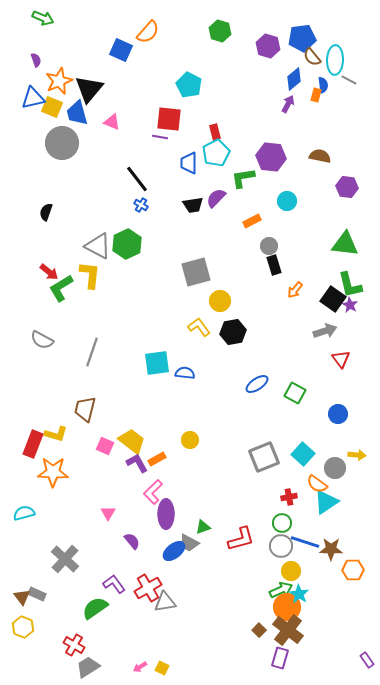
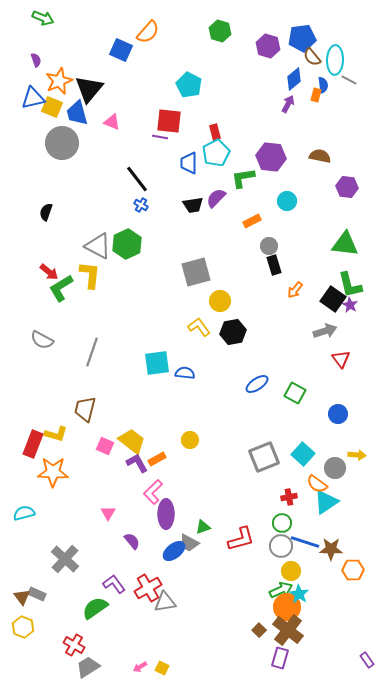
red square at (169, 119): moved 2 px down
